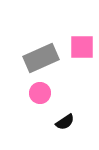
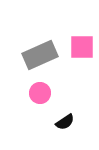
gray rectangle: moved 1 px left, 3 px up
